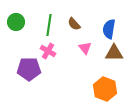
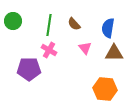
green circle: moved 3 px left, 1 px up
blue semicircle: moved 1 px left, 1 px up
pink cross: moved 1 px right, 1 px up
orange hexagon: rotated 15 degrees counterclockwise
